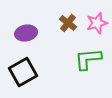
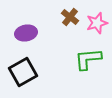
brown cross: moved 2 px right, 6 px up
